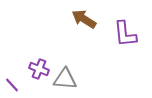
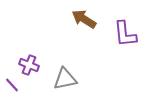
purple cross: moved 10 px left, 4 px up
gray triangle: rotated 15 degrees counterclockwise
